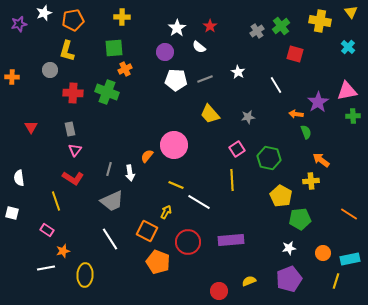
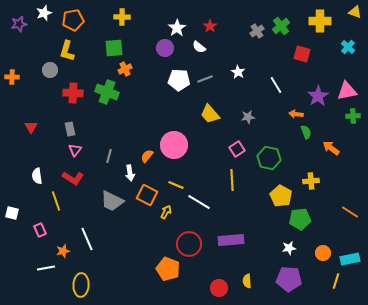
yellow triangle at (351, 12): moved 4 px right; rotated 32 degrees counterclockwise
yellow cross at (320, 21): rotated 10 degrees counterclockwise
purple circle at (165, 52): moved 4 px up
red square at (295, 54): moved 7 px right
white pentagon at (176, 80): moved 3 px right
purple star at (318, 102): moved 6 px up
orange arrow at (321, 160): moved 10 px right, 12 px up
gray line at (109, 169): moved 13 px up
white semicircle at (19, 178): moved 18 px right, 2 px up
gray trapezoid at (112, 201): rotated 50 degrees clockwise
orange line at (349, 214): moved 1 px right, 2 px up
pink rectangle at (47, 230): moved 7 px left; rotated 32 degrees clockwise
orange square at (147, 231): moved 36 px up
white line at (110, 239): moved 23 px left; rotated 10 degrees clockwise
red circle at (188, 242): moved 1 px right, 2 px down
orange pentagon at (158, 262): moved 10 px right, 7 px down
yellow ellipse at (85, 275): moved 4 px left, 10 px down
purple pentagon at (289, 279): rotated 25 degrees clockwise
yellow semicircle at (249, 281): moved 2 px left; rotated 72 degrees counterclockwise
red circle at (219, 291): moved 3 px up
